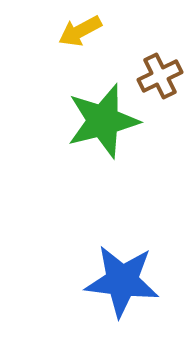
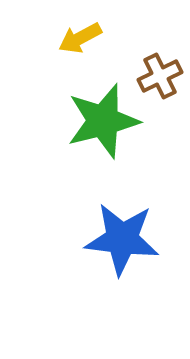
yellow arrow: moved 7 px down
blue star: moved 42 px up
